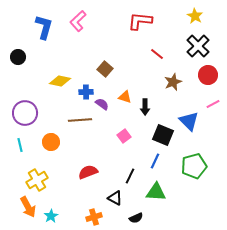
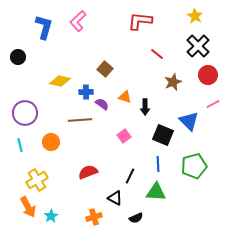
blue line: moved 3 px right, 3 px down; rotated 28 degrees counterclockwise
